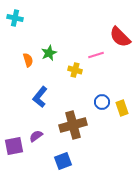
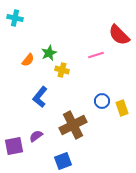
red semicircle: moved 1 px left, 2 px up
orange semicircle: rotated 56 degrees clockwise
yellow cross: moved 13 px left
blue circle: moved 1 px up
brown cross: rotated 12 degrees counterclockwise
